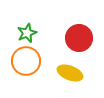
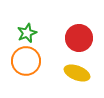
yellow ellipse: moved 7 px right
